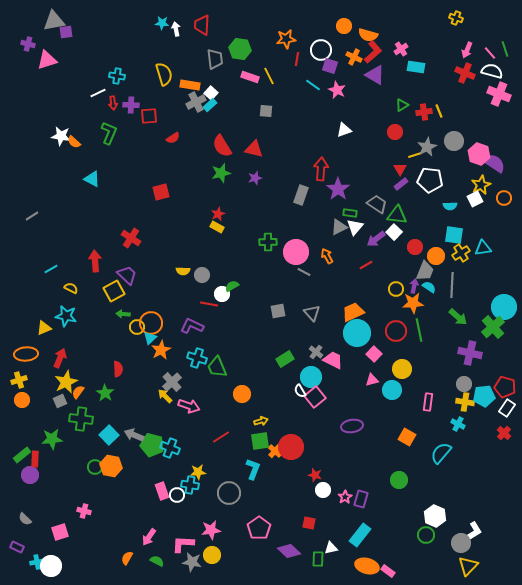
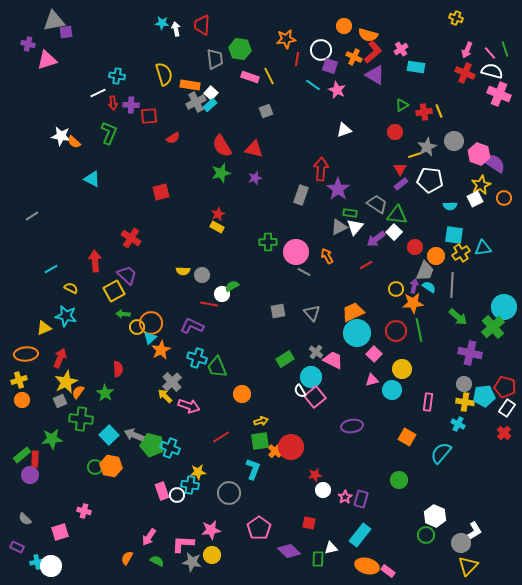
gray square at (266, 111): rotated 24 degrees counterclockwise
red star at (315, 475): rotated 24 degrees counterclockwise
